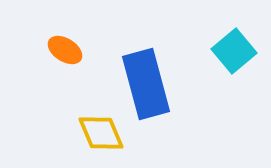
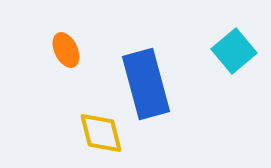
orange ellipse: moved 1 px right; rotated 32 degrees clockwise
yellow diamond: rotated 9 degrees clockwise
